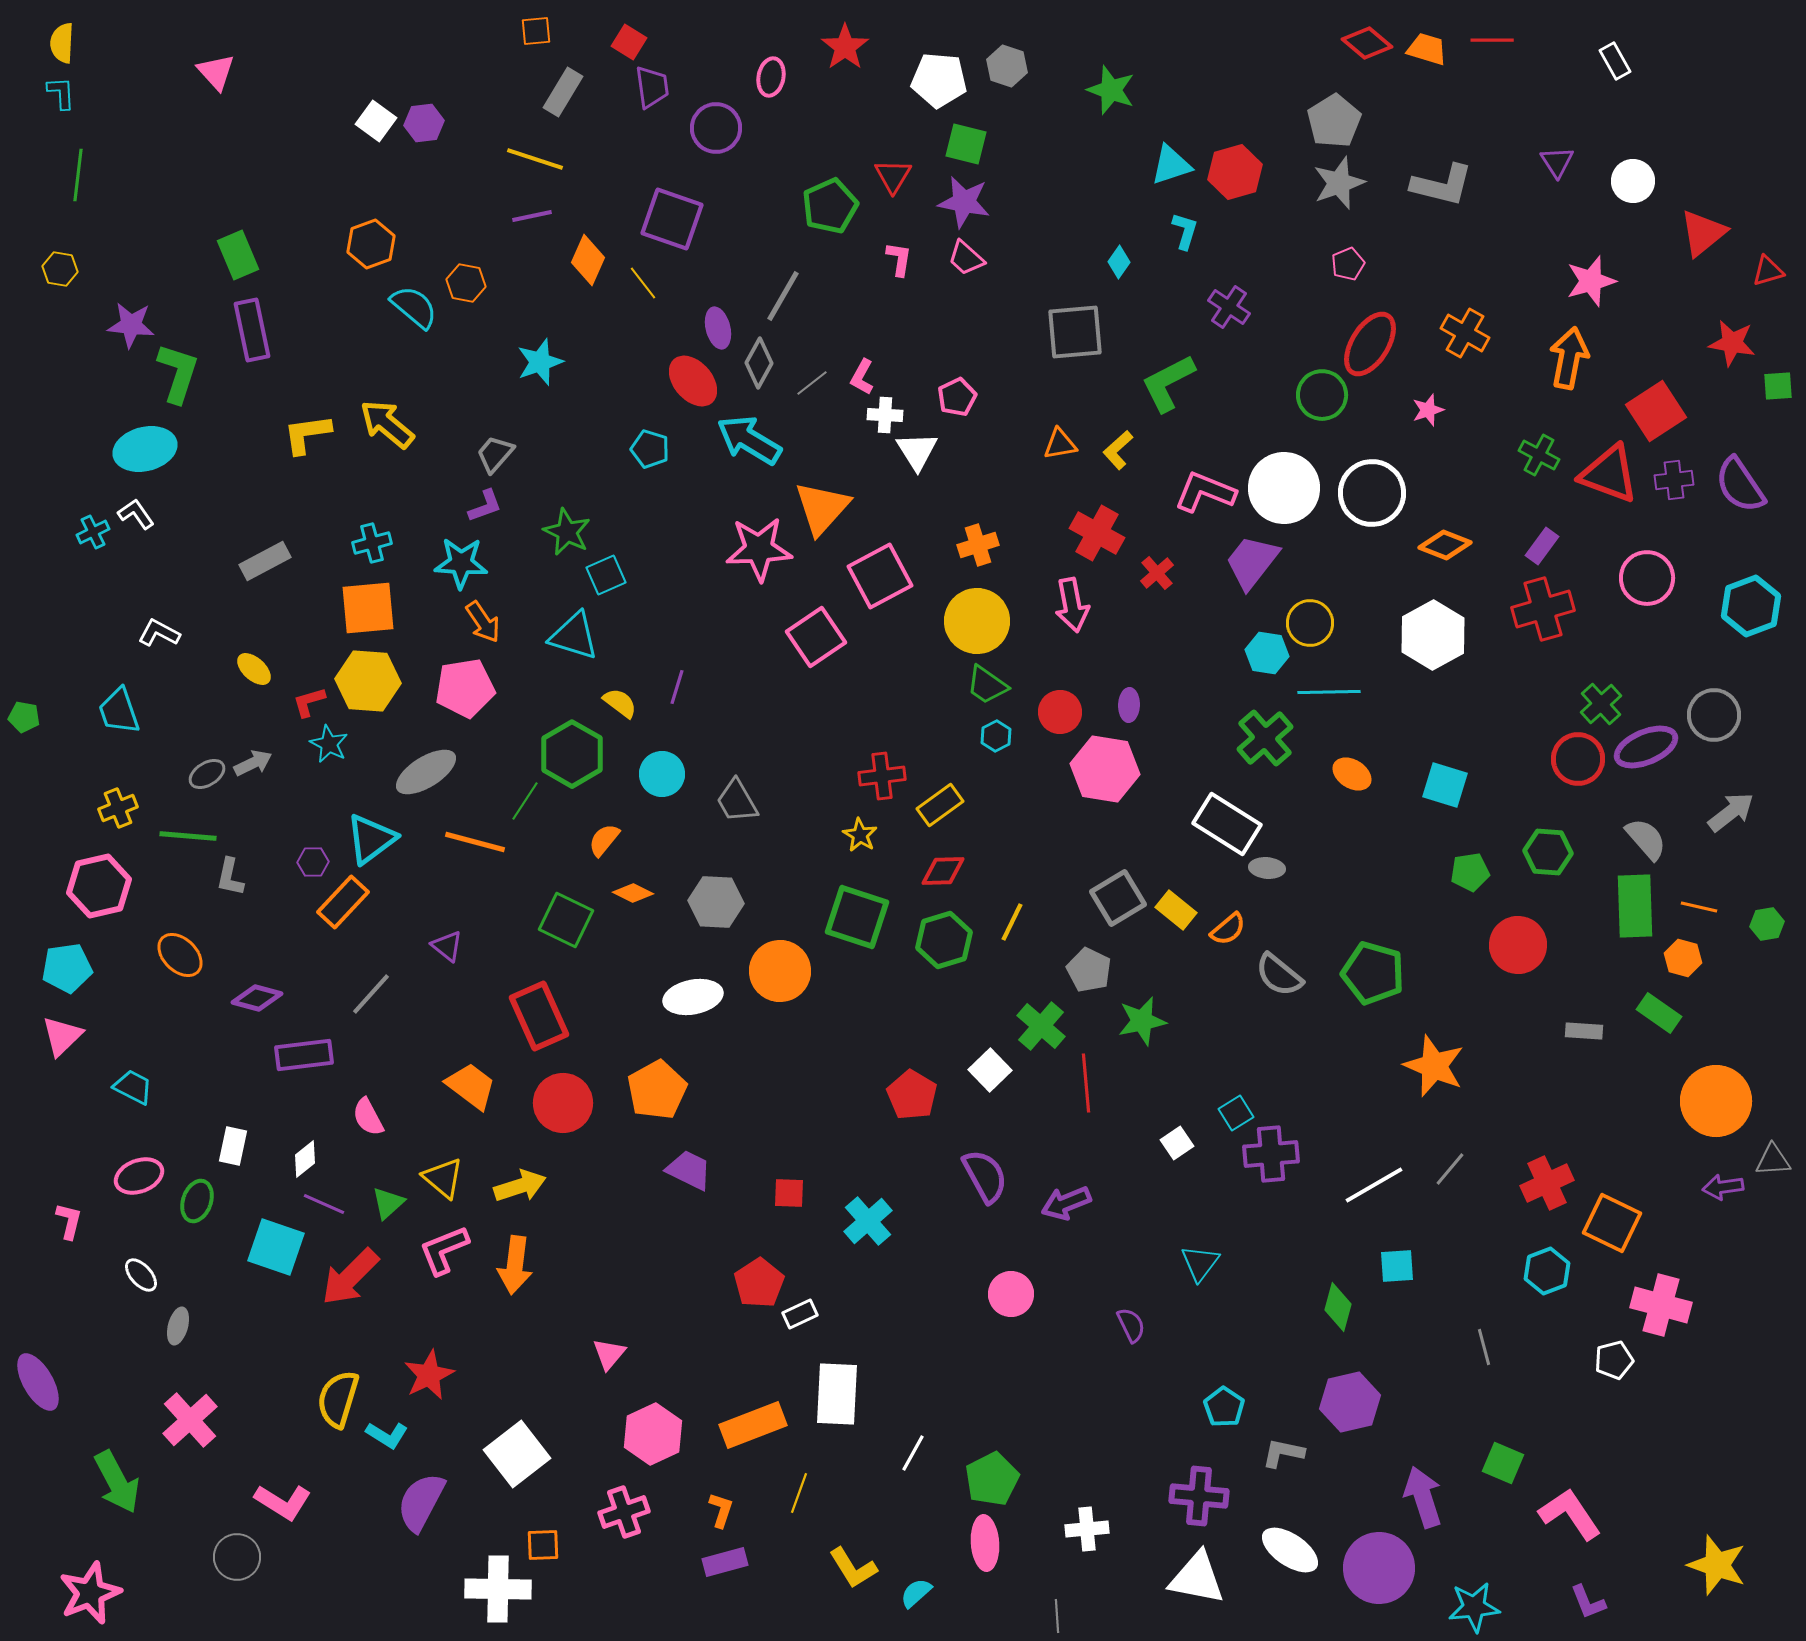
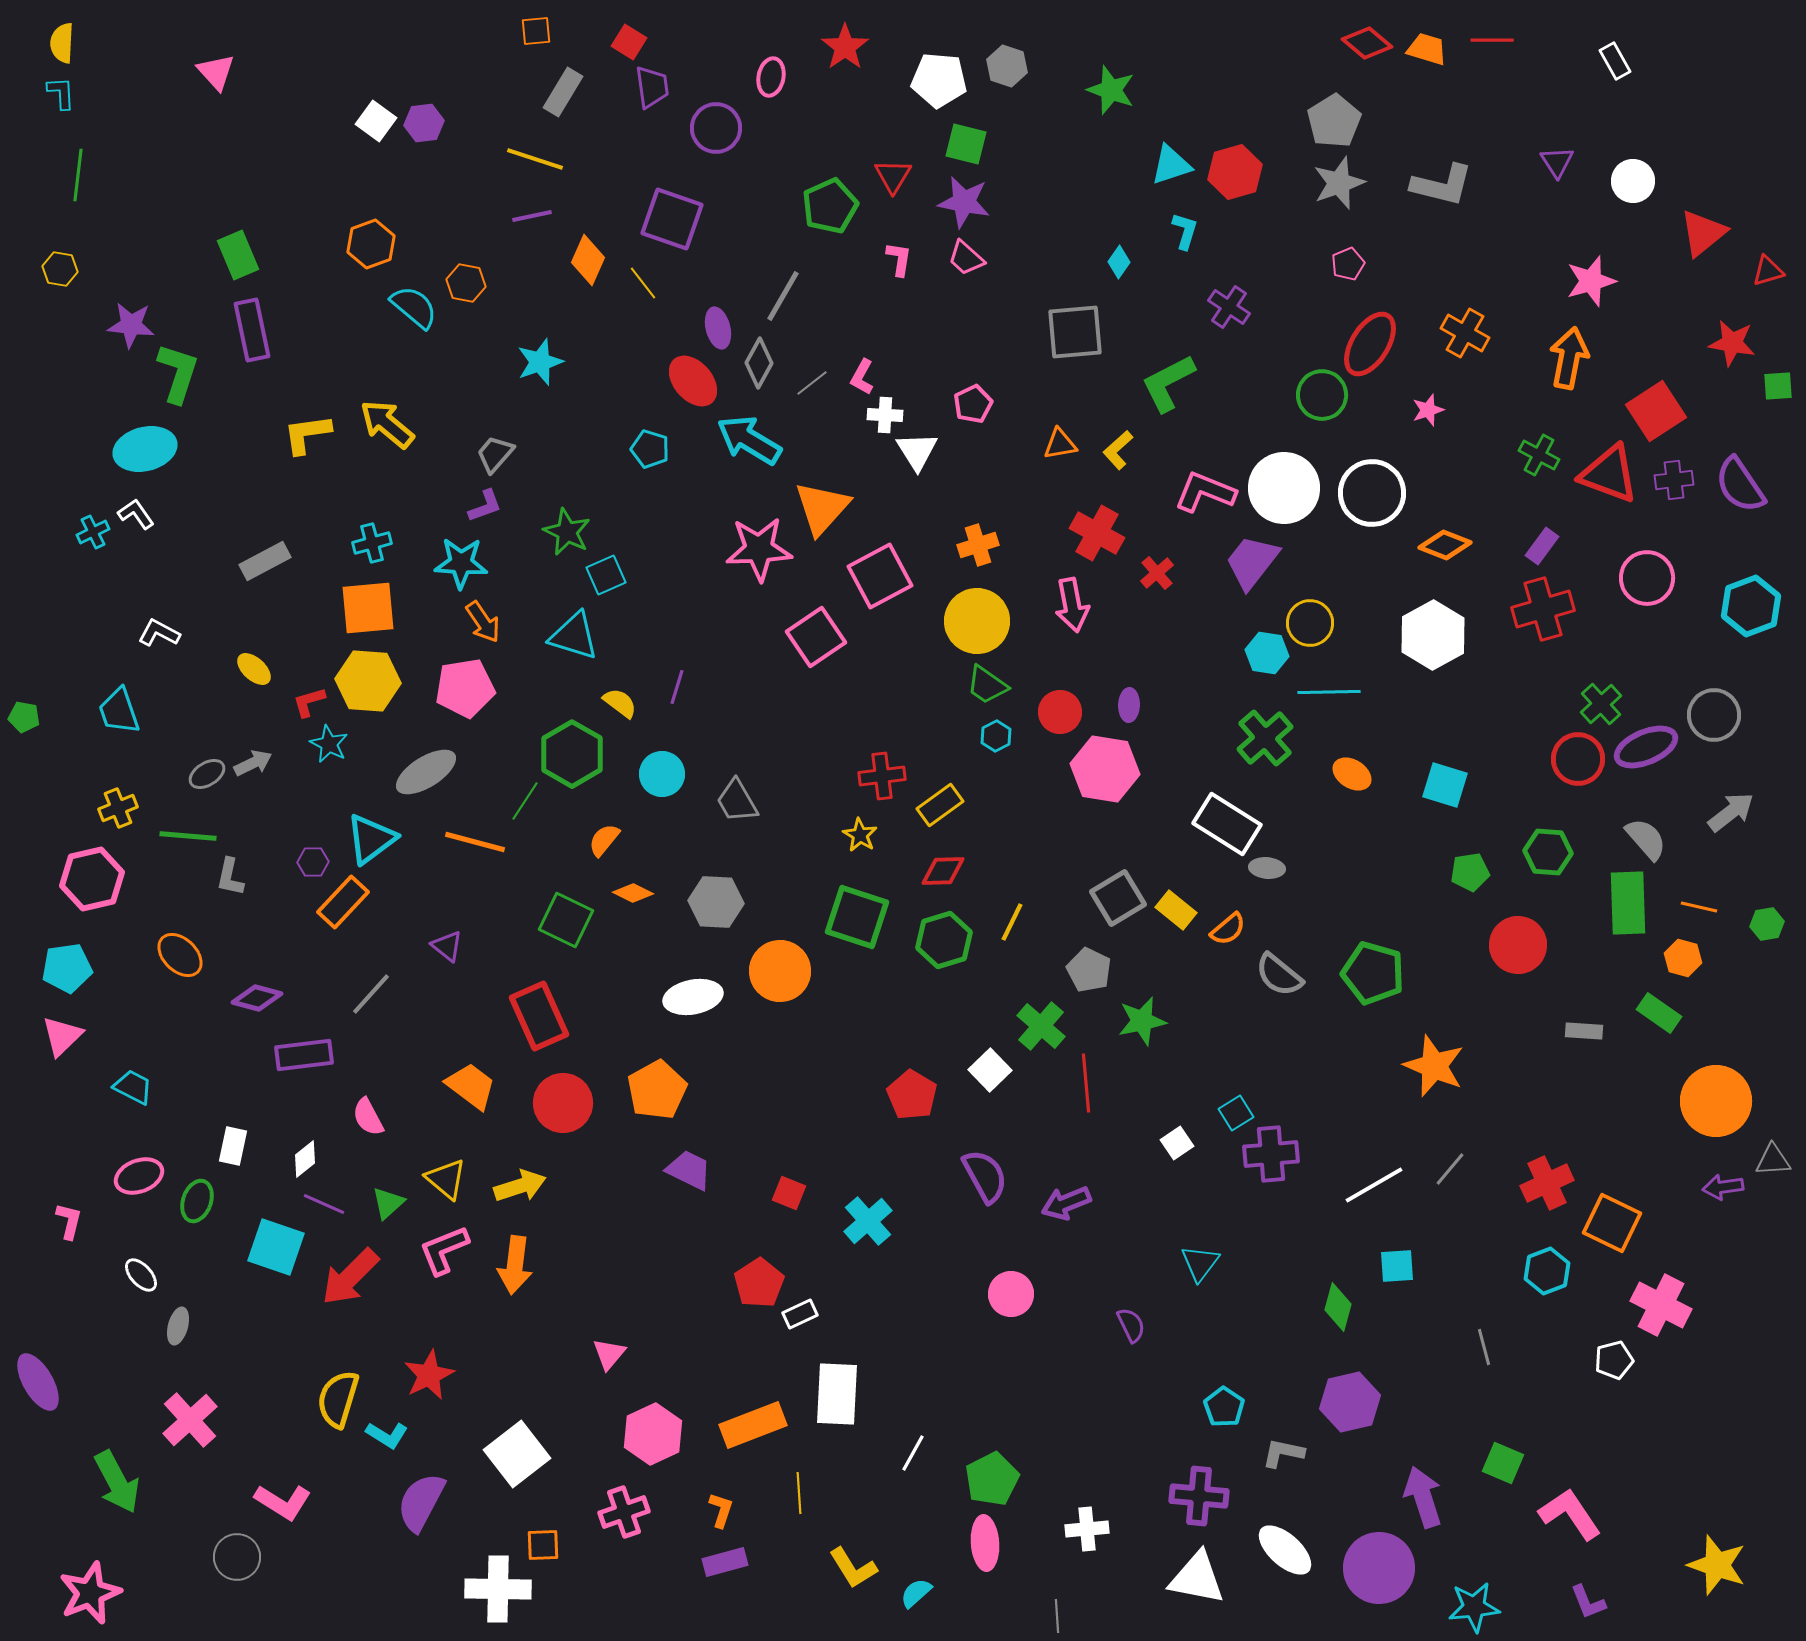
pink pentagon at (957, 397): moved 16 px right, 7 px down
pink hexagon at (99, 886): moved 7 px left, 7 px up
green rectangle at (1635, 906): moved 7 px left, 3 px up
yellow triangle at (443, 1178): moved 3 px right, 1 px down
red square at (789, 1193): rotated 20 degrees clockwise
pink cross at (1661, 1305): rotated 12 degrees clockwise
yellow line at (799, 1493): rotated 24 degrees counterclockwise
white ellipse at (1290, 1550): moved 5 px left; rotated 8 degrees clockwise
